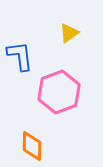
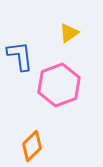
pink hexagon: moved 7 px up
orange diamond: rotated 44 degrees clockwise
